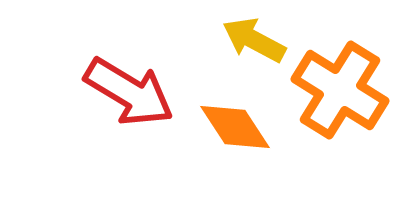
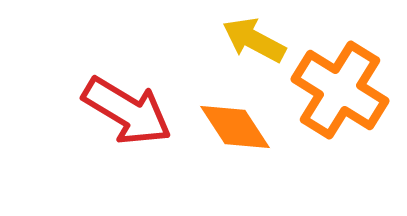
red arrow: moved 2 px left, 19 px down
